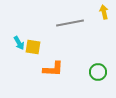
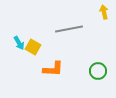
gray line: moved 1 px left, 6 px down
yellow square: rotated 21 degrees clockwise
green circle: moved 1 px up
